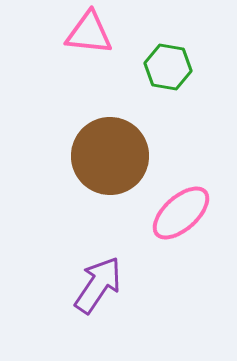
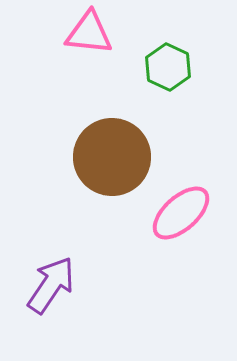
green hexagon: rotated 15 degrees clockwise
brown circle: moved 2 px right, 1 px down
purple arrow: moved 47 px left
